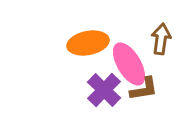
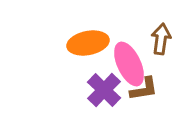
pink ellipse: rotated 6 degrees clockwise
